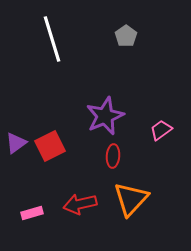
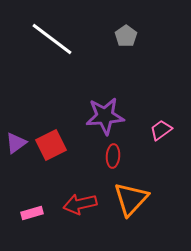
white line: rotated 36 degrees counterclockwise
purple star: rotated 18 degrees clockwise
red square: moved 1 px right, 1 px up
